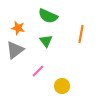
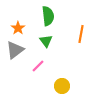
green semicircle: rotated 120 degrees counterclockwise
orange star: rotated 24 degrees clockwise
pink line: moved 5 px up
